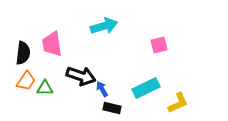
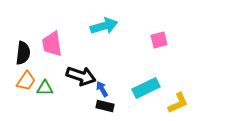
pink square: moved 5 px up
black rectangle: moved 7 px left, 2 px up
